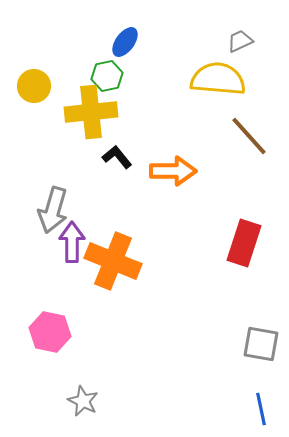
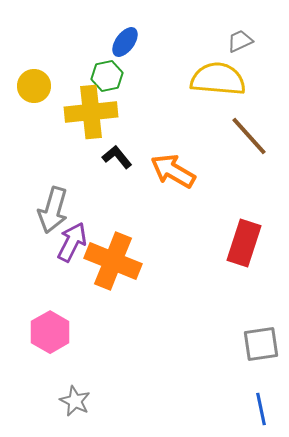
orange arrow: rotated 150 degrees counterclockwise
purple arrow: rotated 27 degrees clockwise
pink hexagon: rotated 18 degrees clockwise
gray square: rotated 18 degrees counterclockwise
gray star: moved 8 px left
